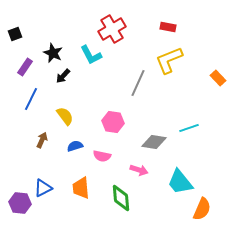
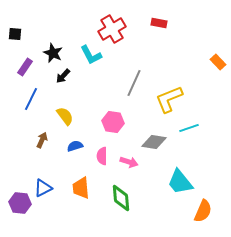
red rectangle: moved 9 px left, 4 px up
black square: rotated 24 degrees clockwise
yellow L-shape: moved 39 px down
orange rectangle: moved 16 px up
gray line: moved 4 px left
pink semicircle: rotated 78 degrees clockwise
pink arrow: moved 10 px left, 8 px up
orange semicircle: moved 1 px right, 2 px down
